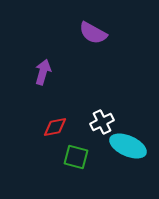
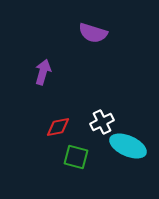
purple semicircle: rotated 12 degrees counterclockwise
red diamond: moved 3 px right
